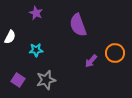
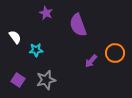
purple star: moved 10 px right
white semicircle: moved 5 px right; rotated 64 degrees counterclockwise
